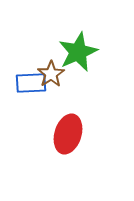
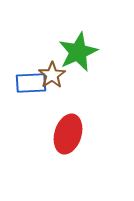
brown star: moved 1 px right, 1 px down
